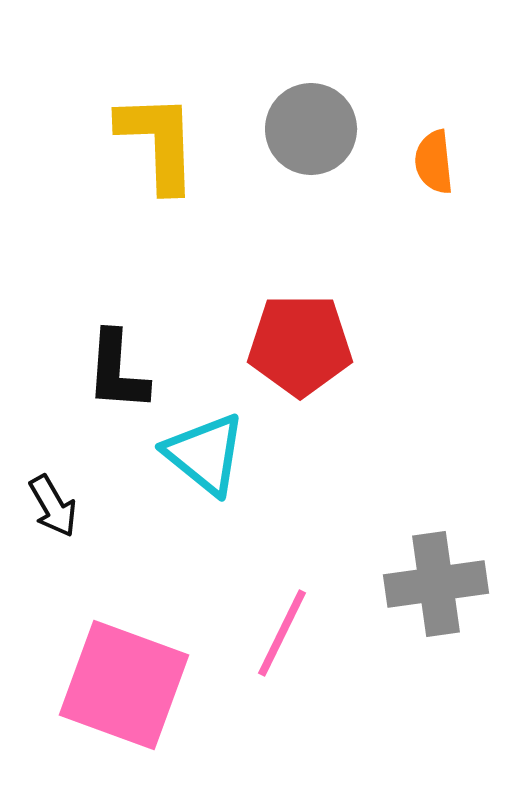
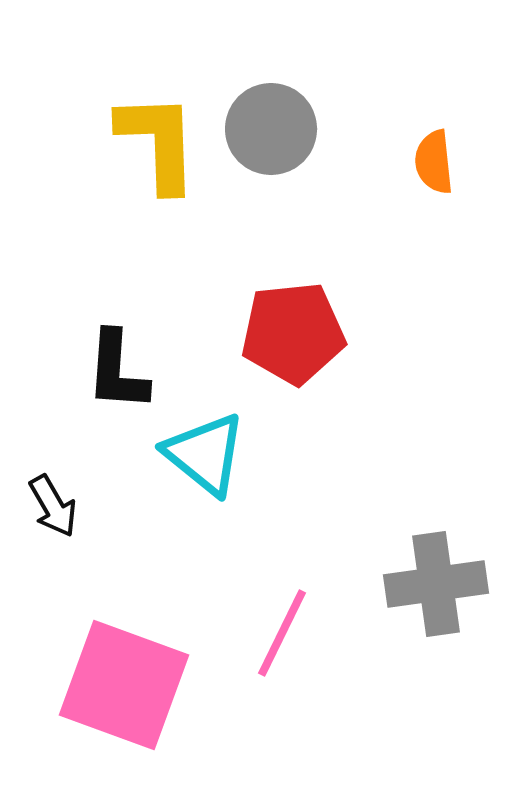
gray circle: moved 40 px left
red pentagon: moved 7 px left, 12 px up; rotated 6 degrees counterclockwise
